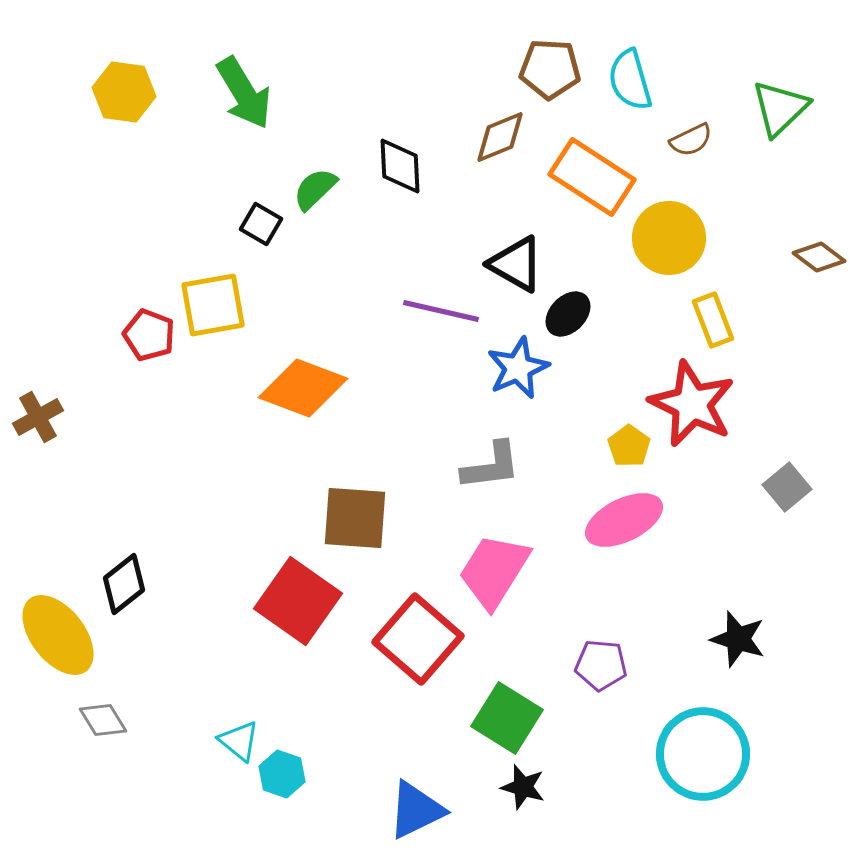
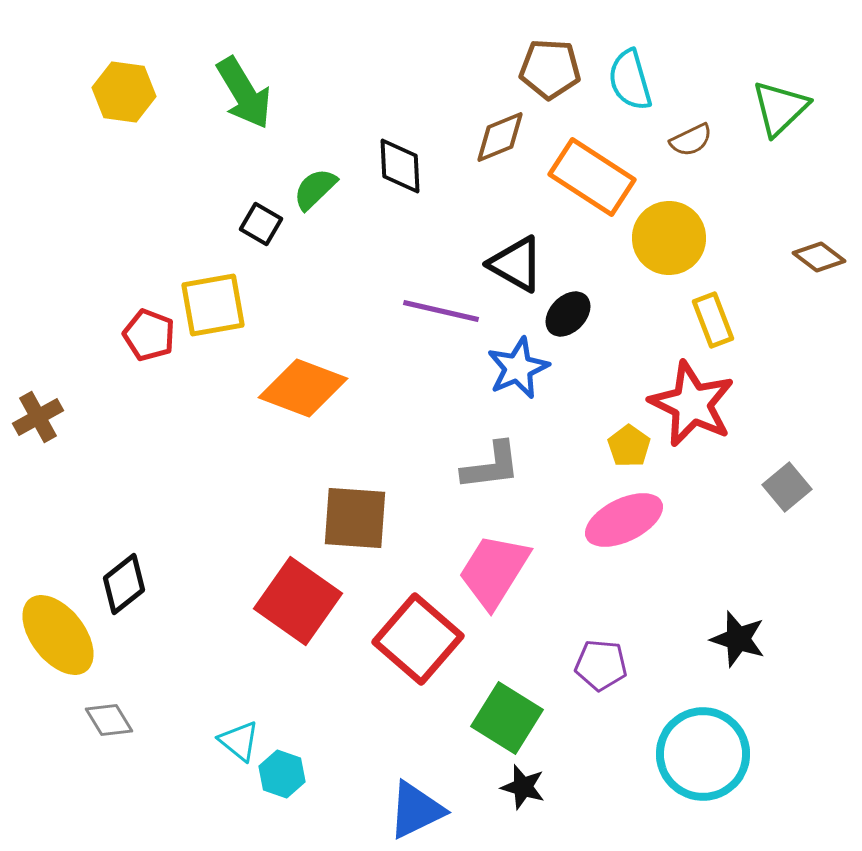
gray diamond at (103, 720): moved 6 px right
